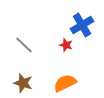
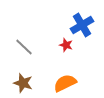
gray line: moved 2 px down
